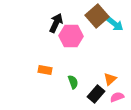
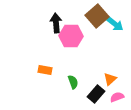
black arrow: rotated 30 degrees counterclockwise
